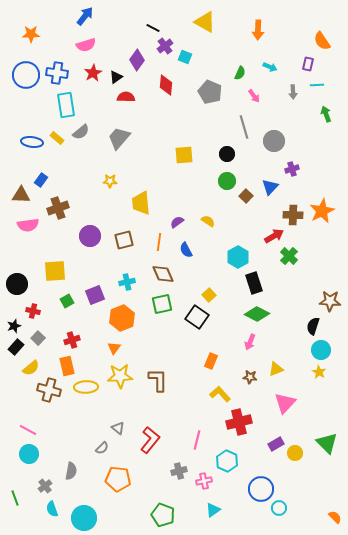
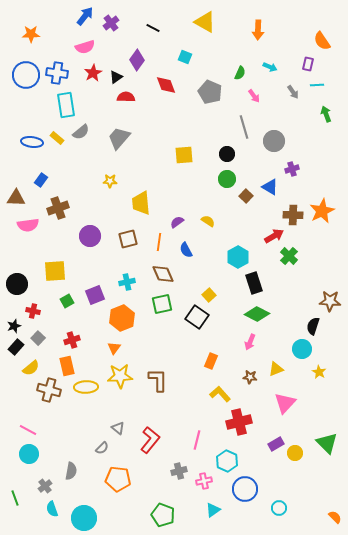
pink semicircle at (86, 45): moved 1 px left, 2 px down
purple cross at (165, 46): moved 54 px left, 23 px up
red diamond at (166, 85): rotated 25 degrees counterclockwise
gray arrow at (293, 92): rotated 32 degrees counterclockwise
green circle at (227, 181): moved 2 px up
blue triangle at (270, 187): rotated 42 degrees counterclockwise
brown triangle at (21, 195): moved 5 px left, 3 px down
brown square at (124, 240): moved 4 px right, 1 px up
cyan circle at (321, 350): moved 19 px left, 1 px up
blue circle at (261, 489): moved 16 px left
